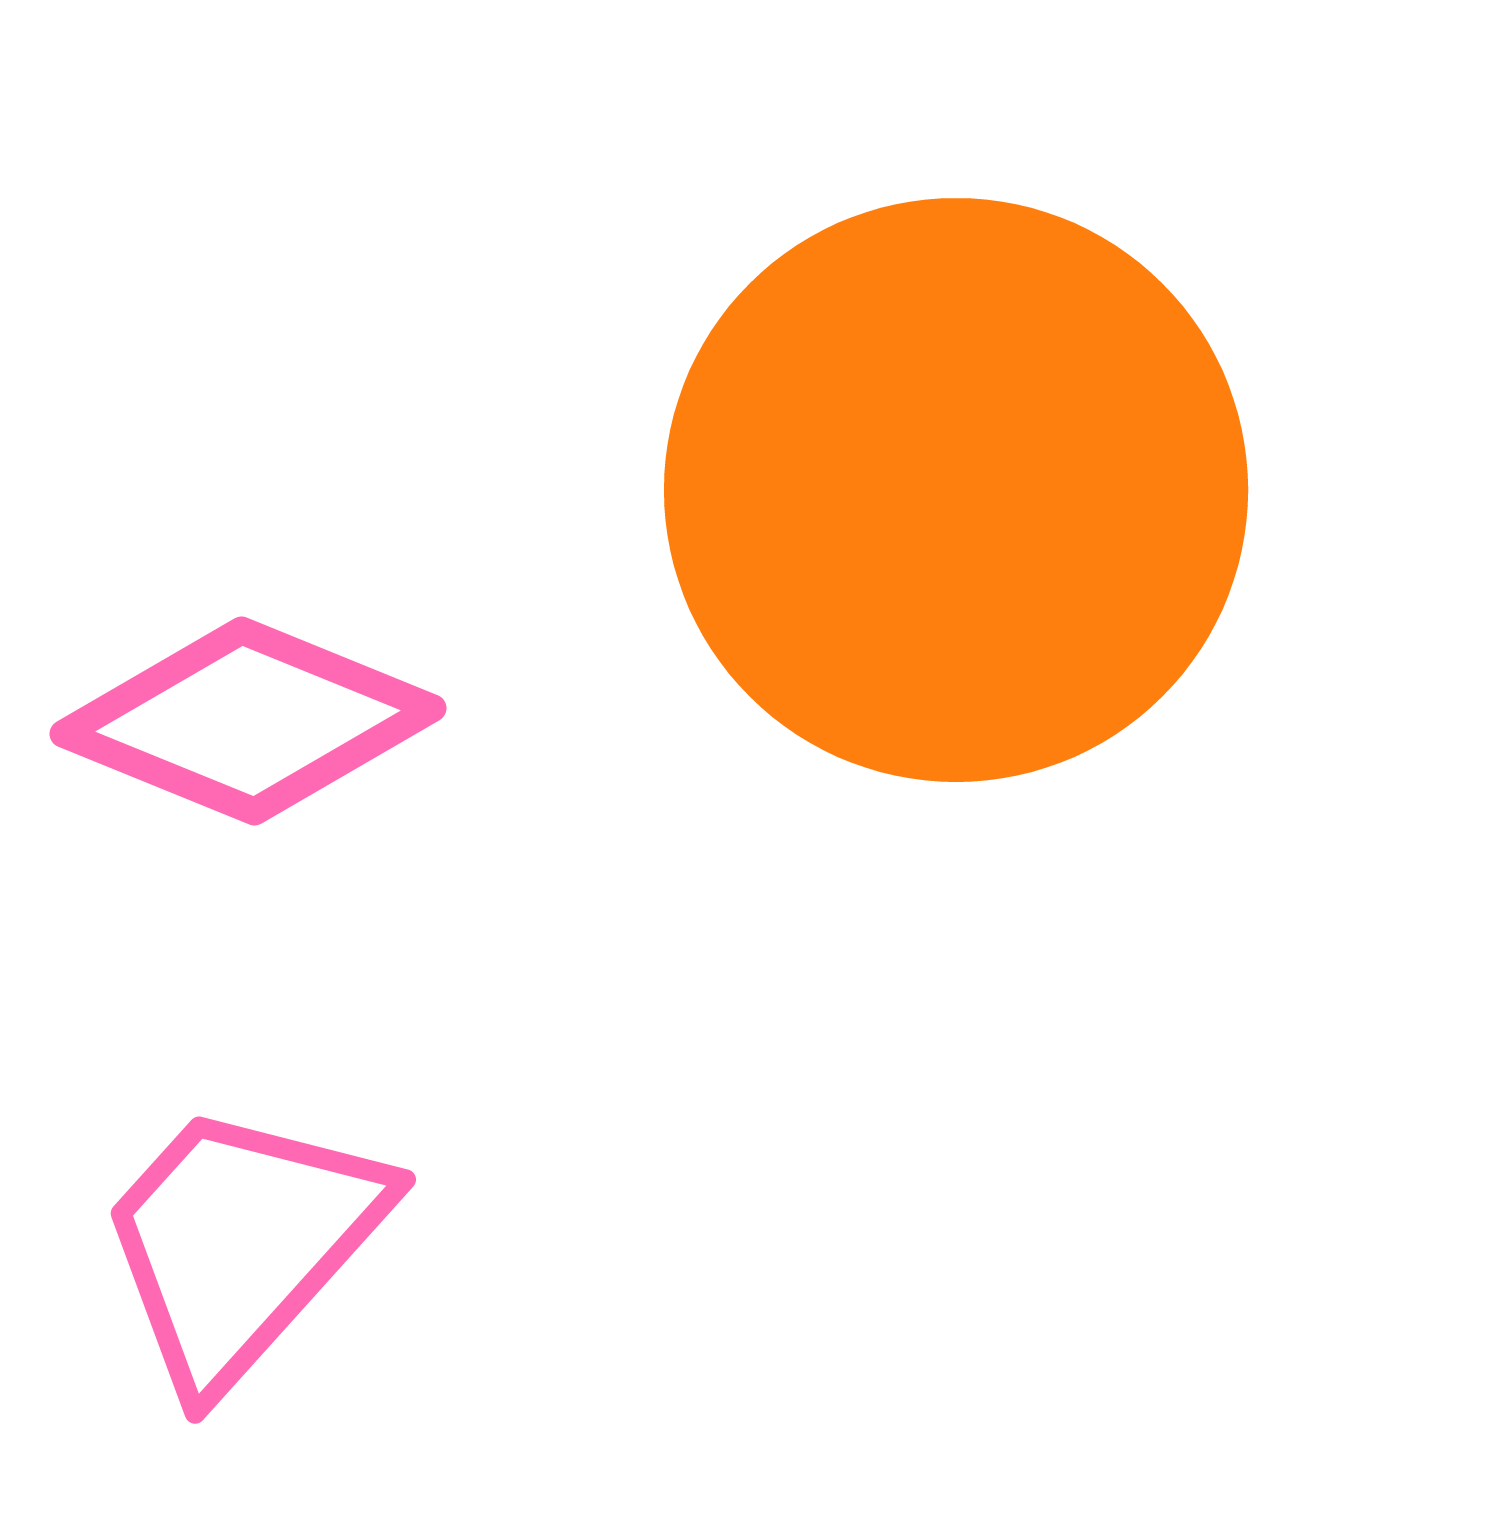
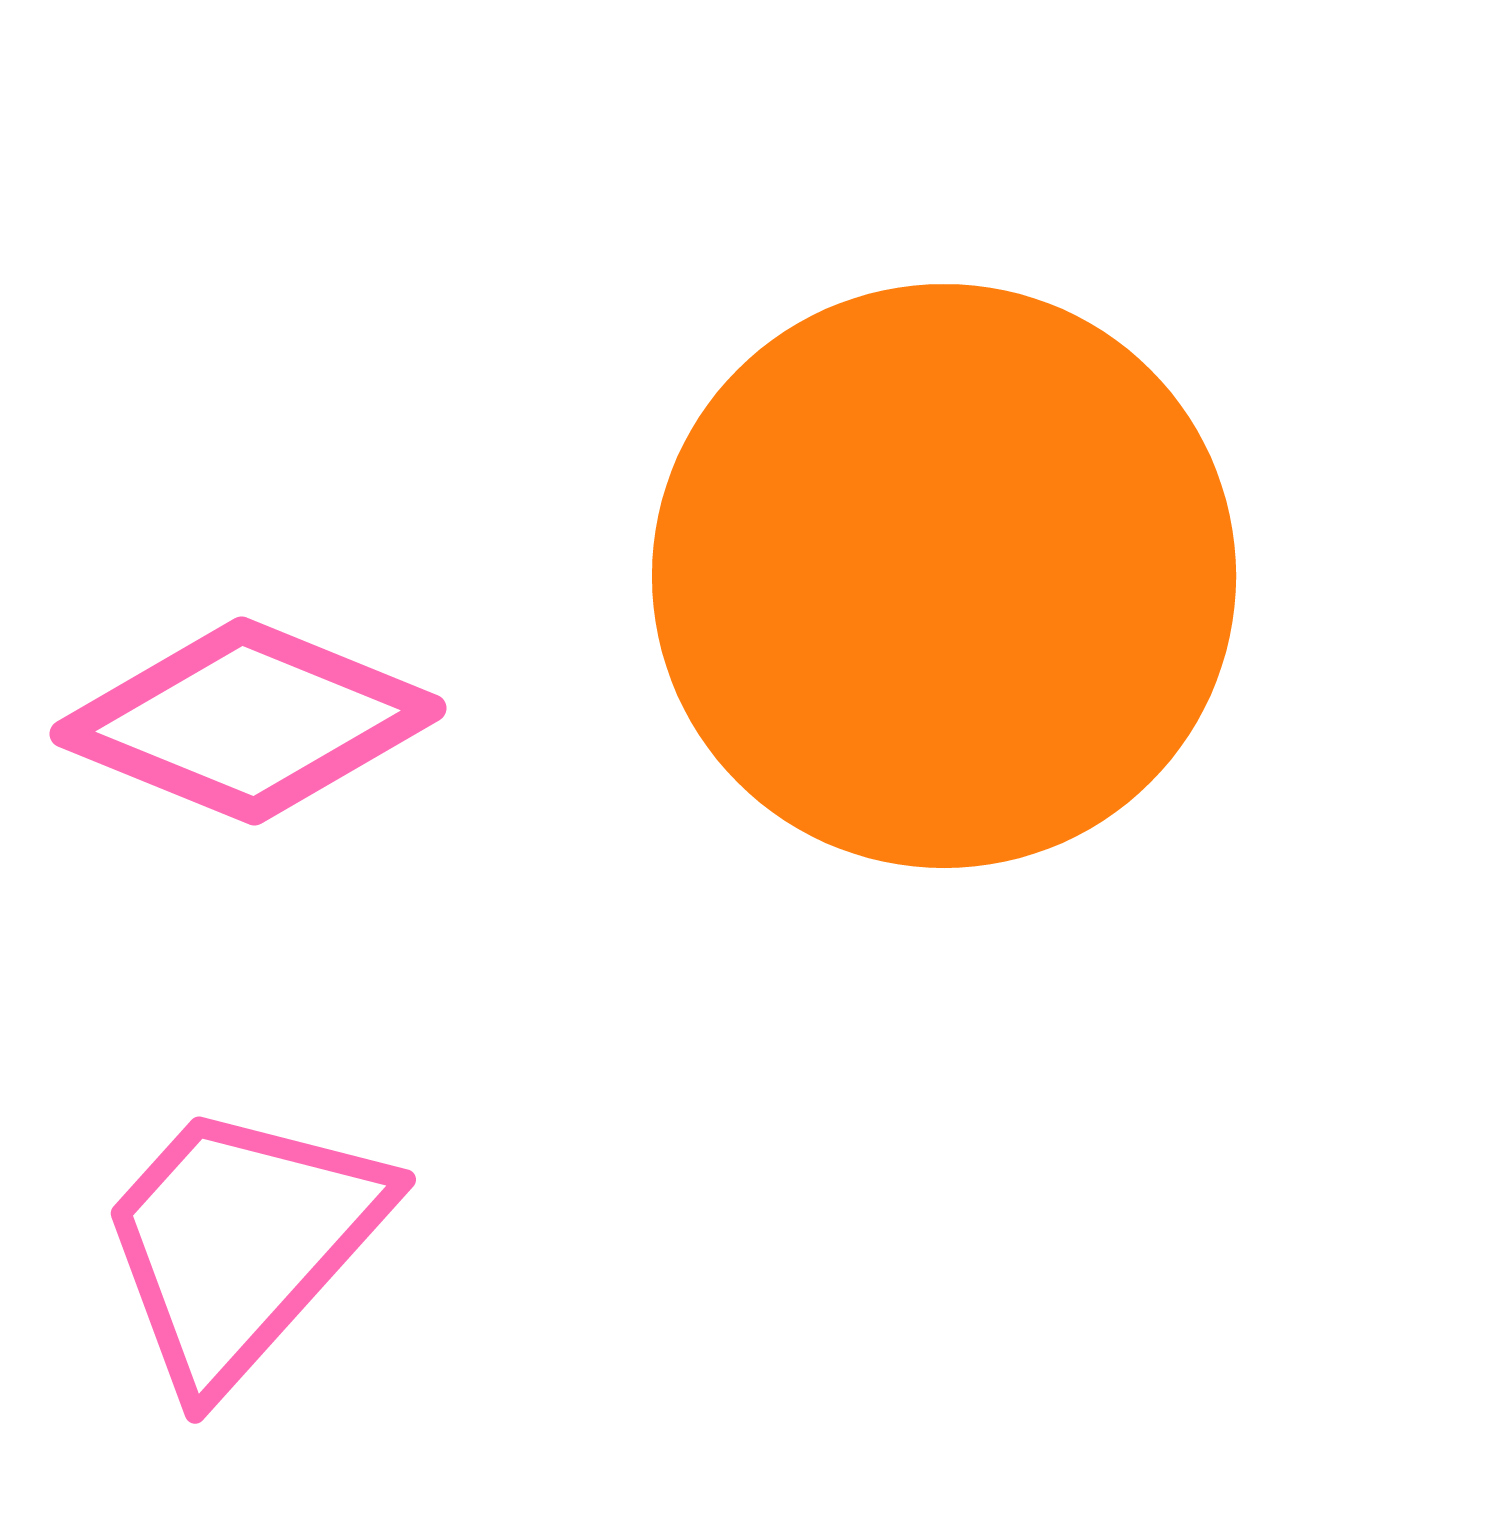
orange circle: moved 12 px left, 86 px down
